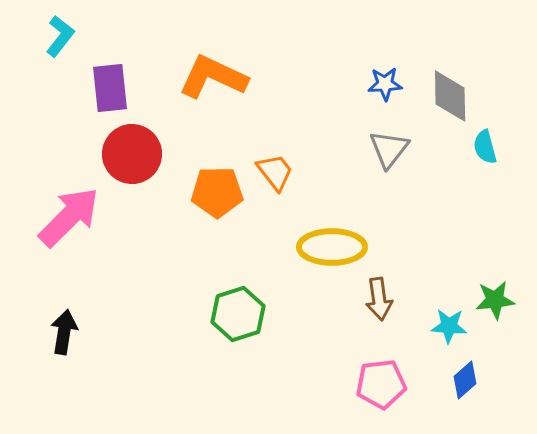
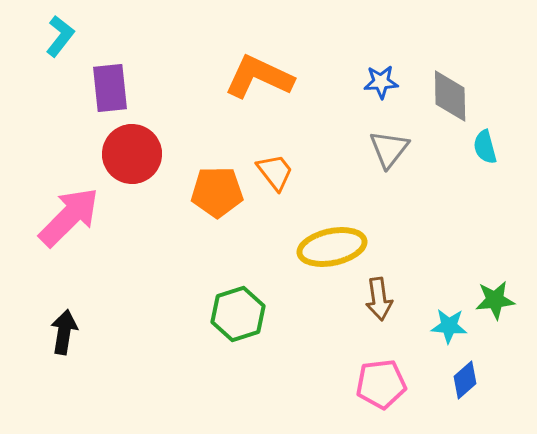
orange L-shape: moved 46 px right
blue star: moved 4 px left, 2 px up
yellow ellipse: rotated 12 degrees counterclockwise
